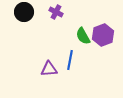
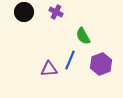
purple hexagon: moved 2 px left, 29 px down
blue line: rotated 12 degrees clockwise
